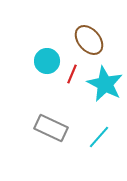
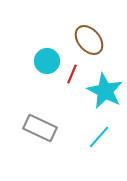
cyan star: moved 7 px down
gray rectangle: moved 11 px left
